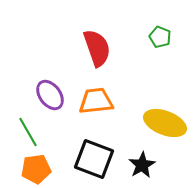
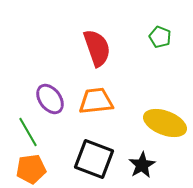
purple ellipse: moved 4 px down
orange pentagon: moved 5 px left
